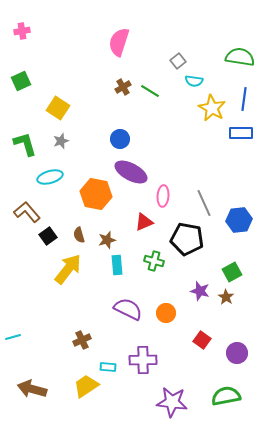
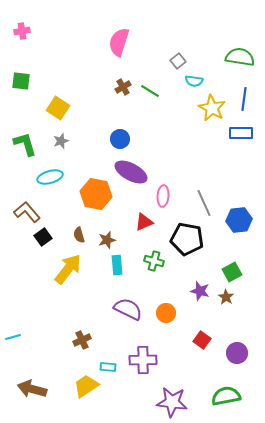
green square at (21, 81): rotated 30 degrees clockwise
black square at (48, 236): moved 5 px left, 1 px down
